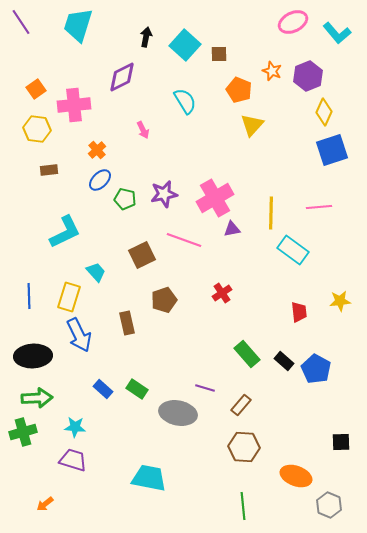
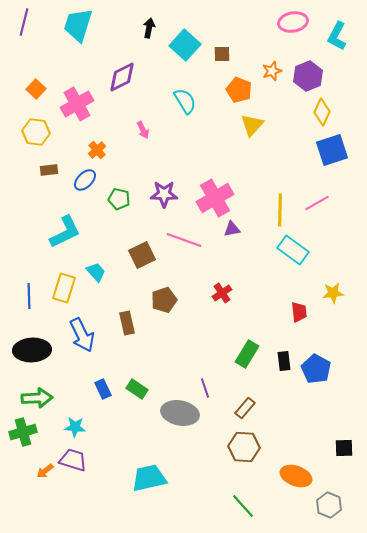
purple line at (21, 22): moved 3 px right; rotated 48 degrees clockwise
pink ellipse at (293, 22): rotated 16 degrees clockwise
cyan L-shape at (337, 33): moved 3 px down; rotated 68 degrees clockwise
black arrow at (146, 37): moved 3 px right, 9 px up
brown square at (219, 54): moved 3 px right
orange star at (272, 71): rotated 30 degrees clockwise
orange square at (36, 89): rotated 12 degrees counterclockwise
pink cross at (74, 105): moved 3 px right, 1 px up; rotated 24 degrees counterclockwise
yellow diamond at (324, 112): moved 2 px left
yellow hexagon at (37, 129): moved 1 px left, 3 px down
blue ellipse at (100, 180): moved 15 px left
purple star at (164, 194): rotated 12 degrees clockwise
green pentagon at (125, 199): moved 6 px left
pink line at (319, 207): moved 2 px left, 4 px up; rotated 25 degrees counterclockwise
yellow line at (271, 213): moved 9 px right, 3 px up
yellow rectangle at (69, 297): moved 5 px left, 9 px up
yellow star at (340, 301): moved 7 px left, 8 px up
blue arrow at (79, 335): moved 3 px right
green rectangle at (247, 354): rotated 72 degrees clockwise
black ellipse at (33, 356): moved 1 px left, 6 px up
black rectangle at (284, 361): rotated 42 degrees clockwise
purple line at (205, 388): rotated 54 degrees clockwise
blue rectangle at (103, 389): rotated 24 degrees clockwise
brown rectangle at (241, 405): moved 4 px right, 3 px down
gray ellipse at (178, 413): moved 2 px right
black square at (341, 442): moved 3 px right, 6 px down
cyan trapezoid at (149, 478): rotated 24 degrees counterclockwise
orange arrow at (45, 504): moved 33 px up
green line at (243, 506): rotated 36 degrees counterclockwise
